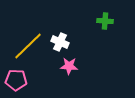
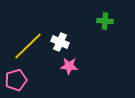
pink pentagon: rotated 20 degrees counterclockwise
